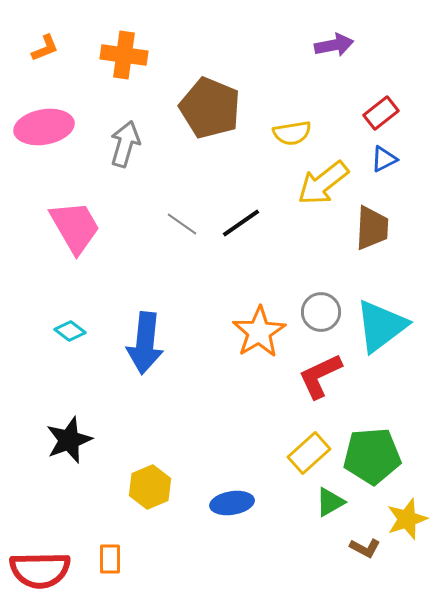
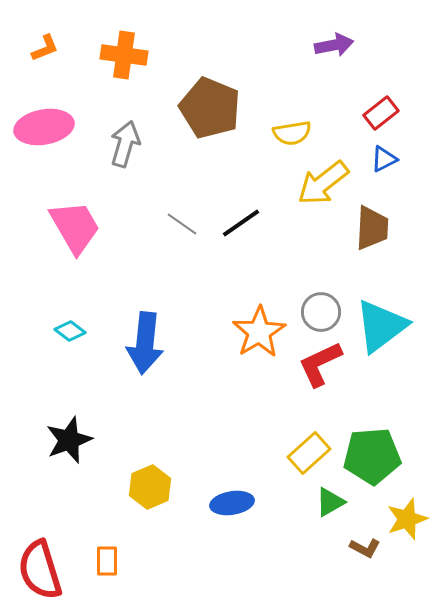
red L-shape: moved 12 px up
orange rectangle: moved 3 px left, 2 px down
red semicircle: rotated 74 degrees clockwise
